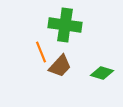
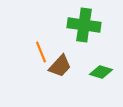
green cross: moved 19 px right
green diamond: moved 1 px left, 1 px up
